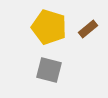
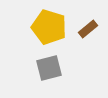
gray square: moved 2 px up; rotated 28 degrees counterclockwise
